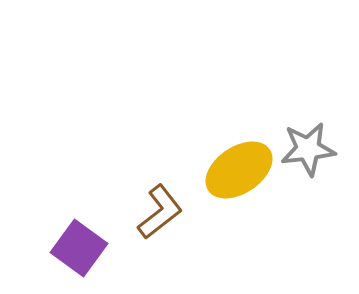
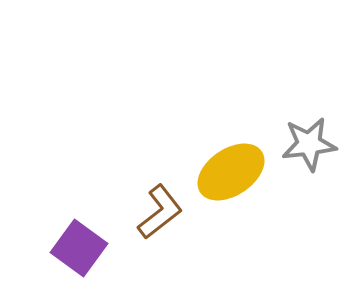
gray star: moved 1 px right, 5 px up
yellow ellipse: moved 8 px left, 2 px down
